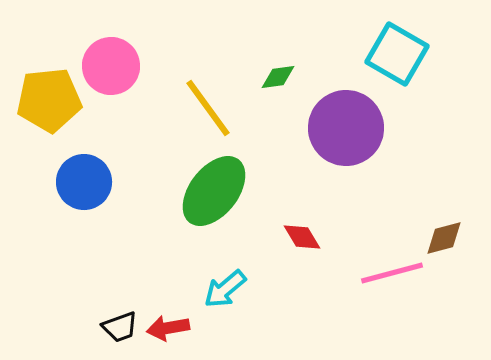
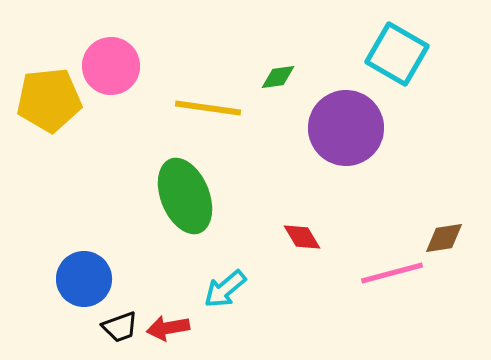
yellow line: rotated 46 degrees counterclockwise
blue circle: moved 97 px down
green ellipse: moved 29 px left, 5 px down; rotated 60 degrees counterclockwise
brown diamond: rotated 6 degrees clockwise
